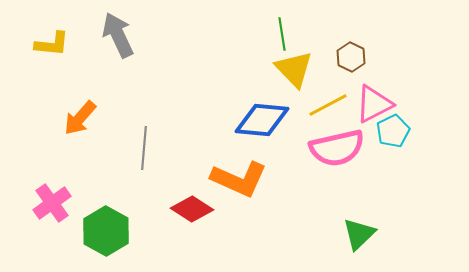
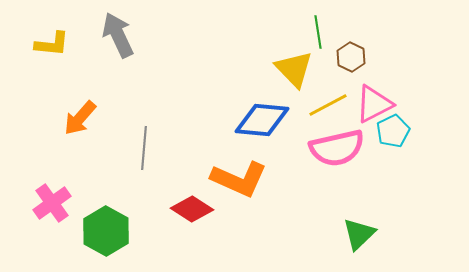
green line: moved 36 px right, 2 px up
